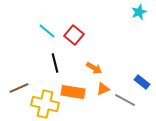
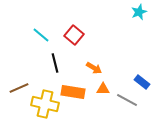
cyan line: moved 6 px left, 4 px down
orange triangle: rotated 24 degrees clockwise
gray line: moved 2 px right
